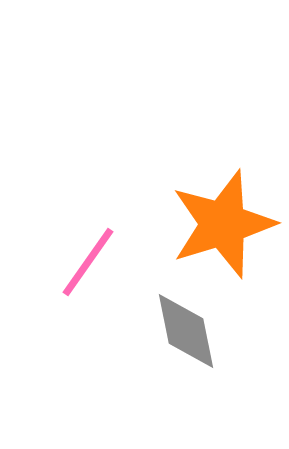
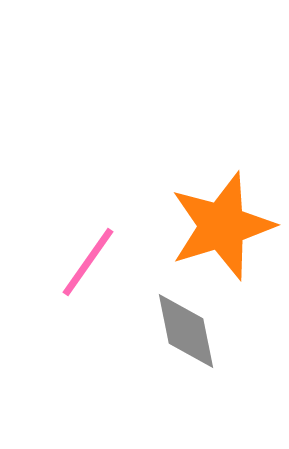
orange star: moved 1 px left, 2 px down
